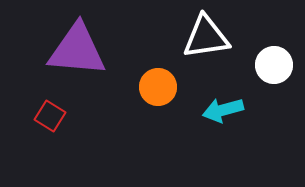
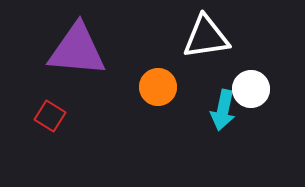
white circle: moved 23 px left, 24 px down
cyan arrow: rotated 63 degrees counterclockwise
